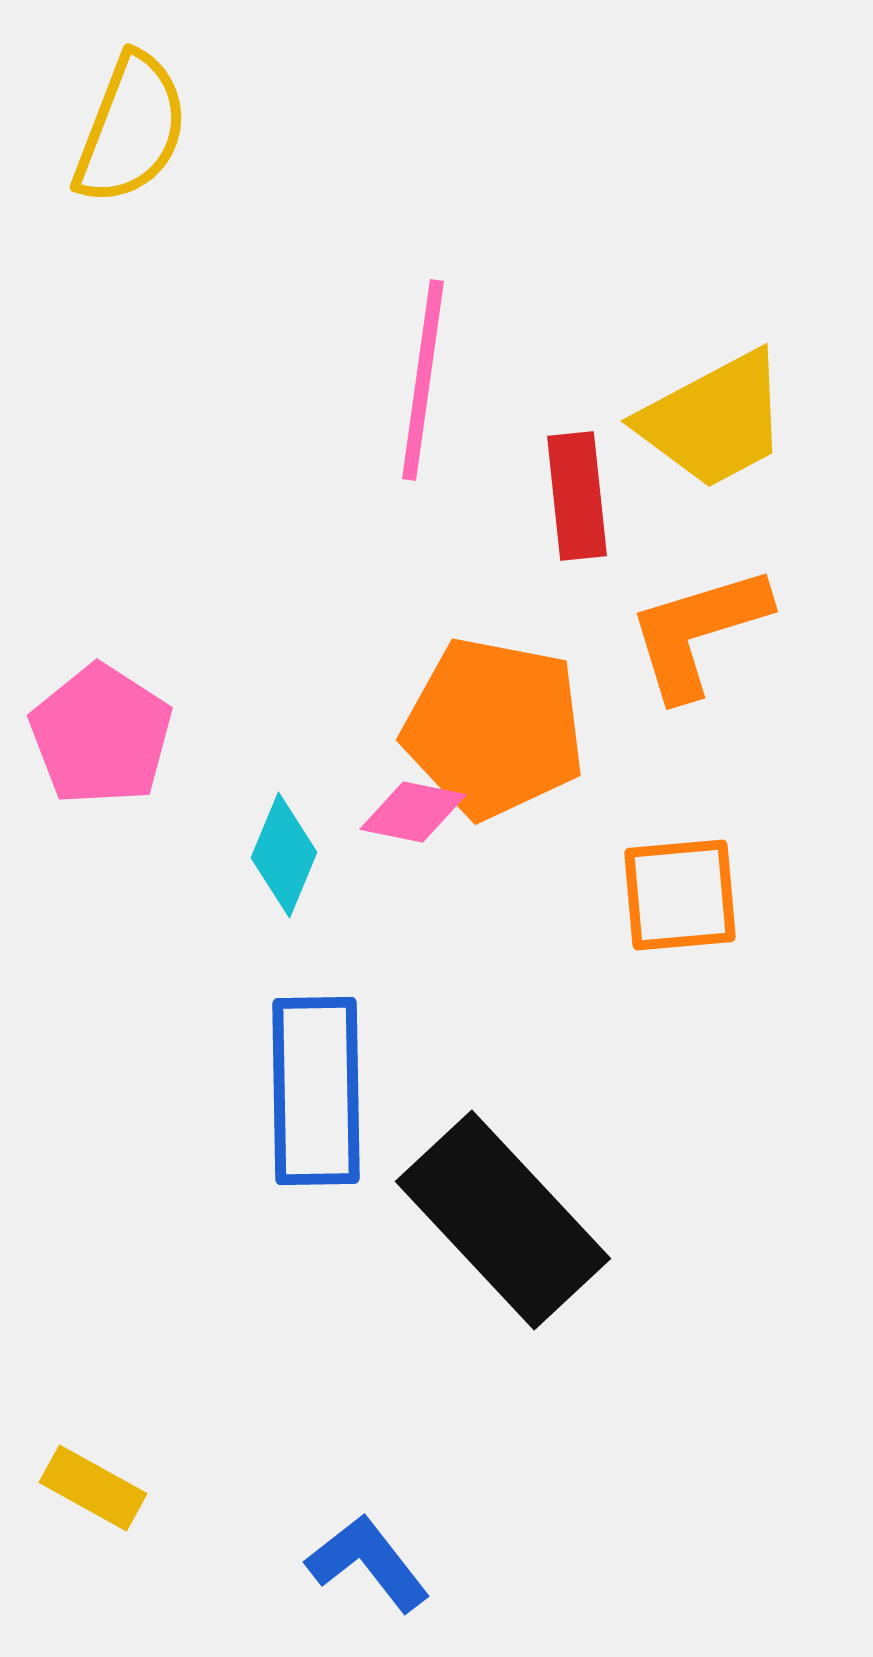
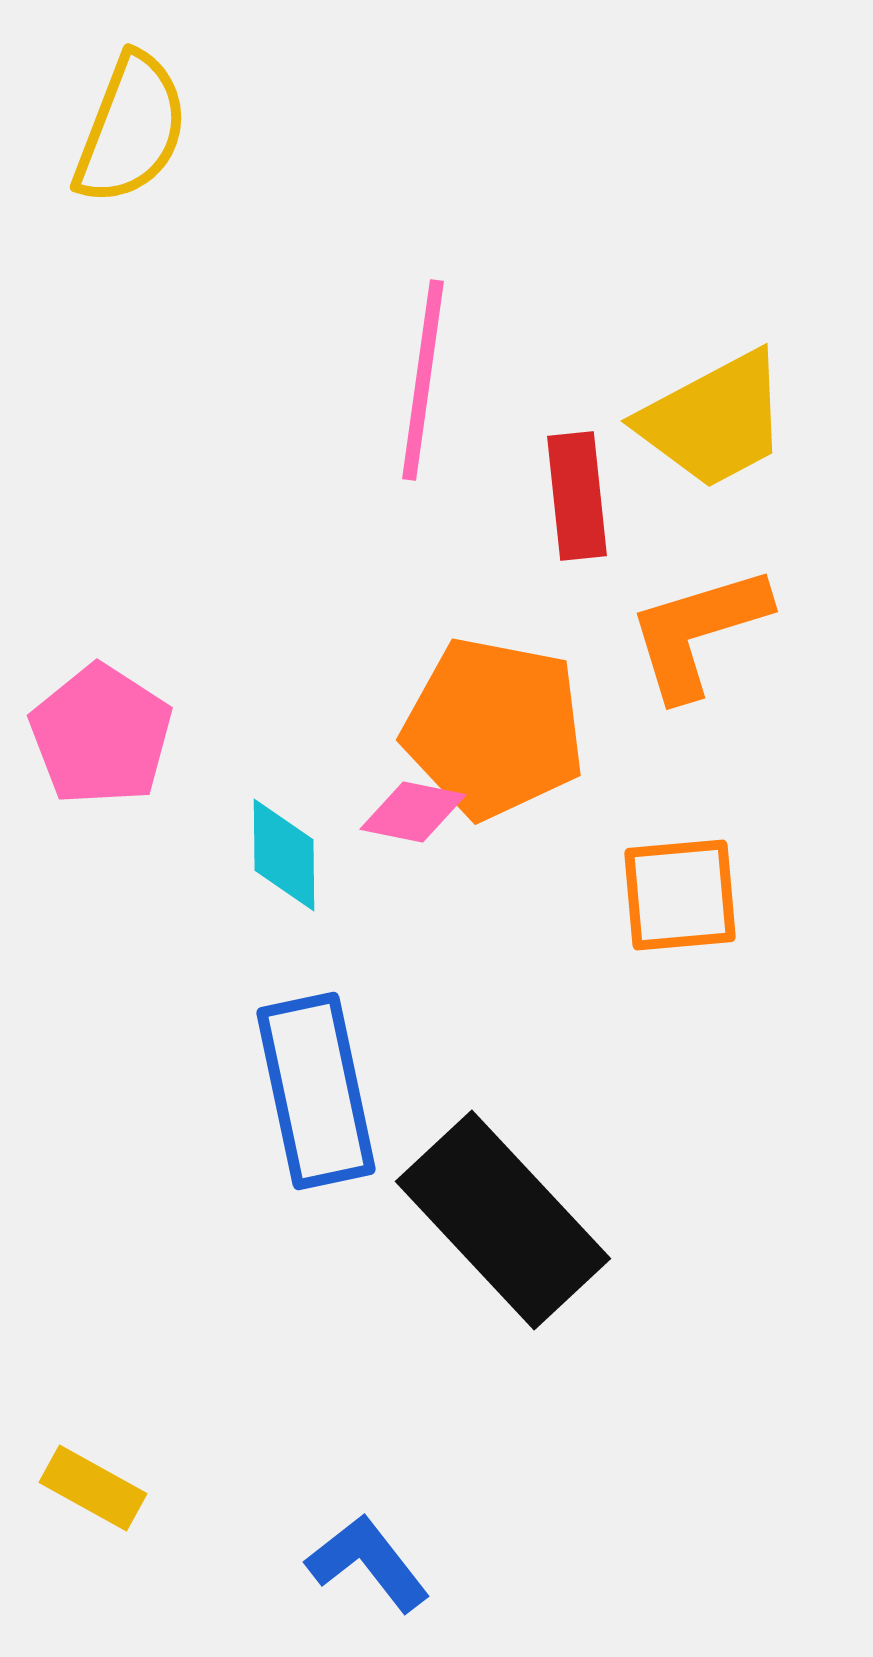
cyan diamond: rotated 23 degrees counterclockwise
blue rectangle: rotated 11 degrees counterclockwise
